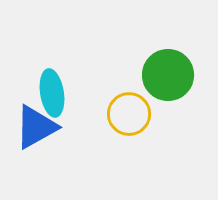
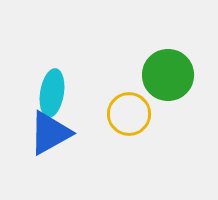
cyan ellipse: rotated 18 degrees clockwise
blue triangle: moved 14 px right, 6 px down
